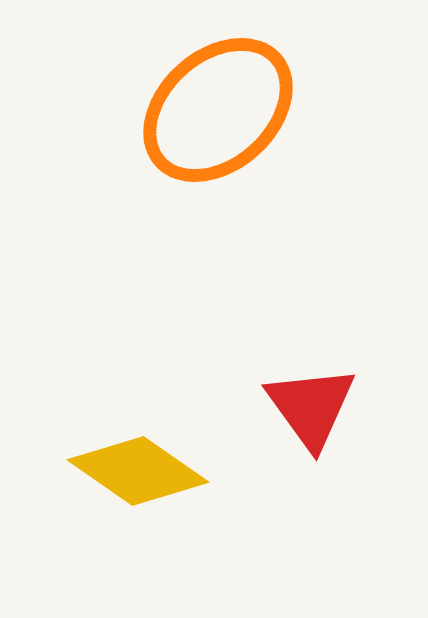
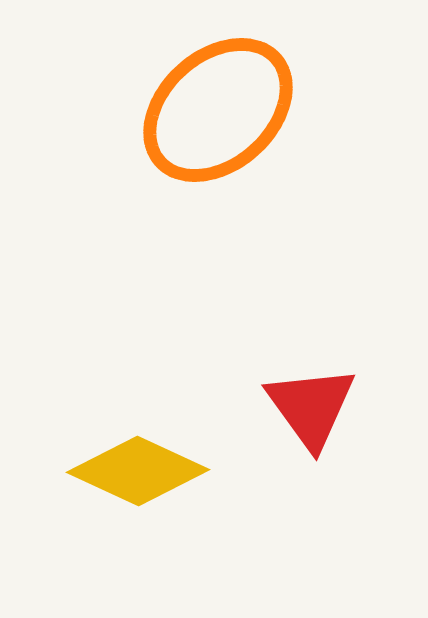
yellow diamond: rotated 10 degrees counterclockwise
